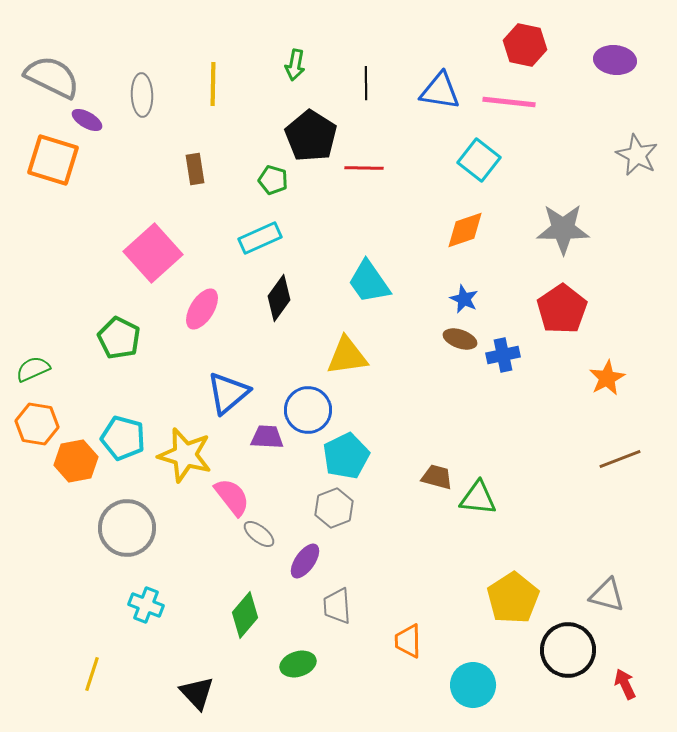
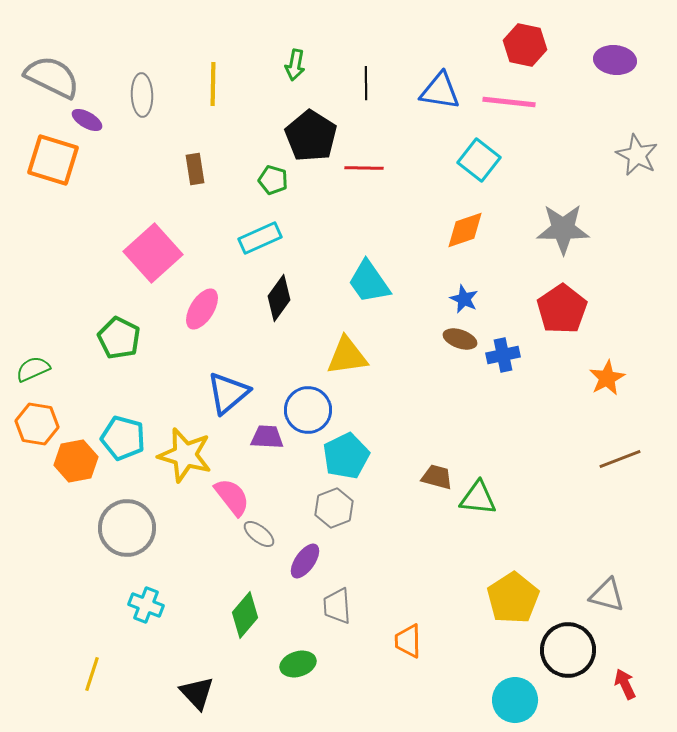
cyan circle at (473, 685): moved 42 px right, 15 px down
